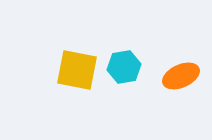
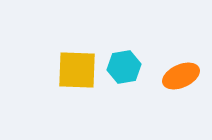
yellow square: rotated 9 degrees counterclockwise
